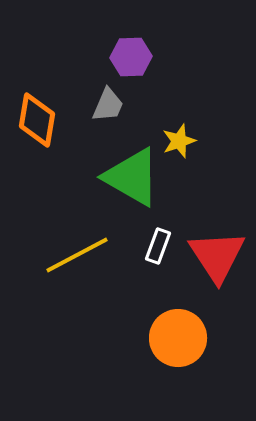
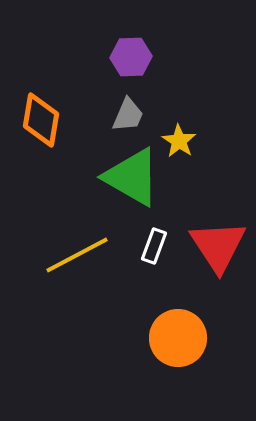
gray trapezoid: moved 20 px right, 10 px down
orange diamond: moved 4 px right
yellow star: rotated 20 degrees counterclockwise
white rectangle: moved 4 px left
red triangle: moved 1 px right, 10 px up
